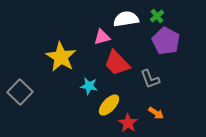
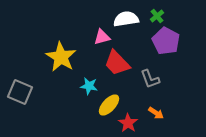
gray square: rotated 20 degrees counterclockwise
